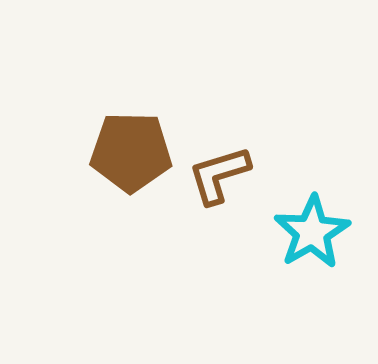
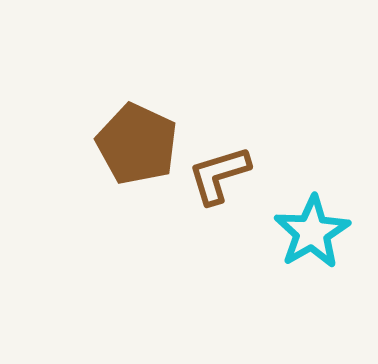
brown pentagon: moved 6 px right, 8 px up; rotated 24 degrees clockwise
